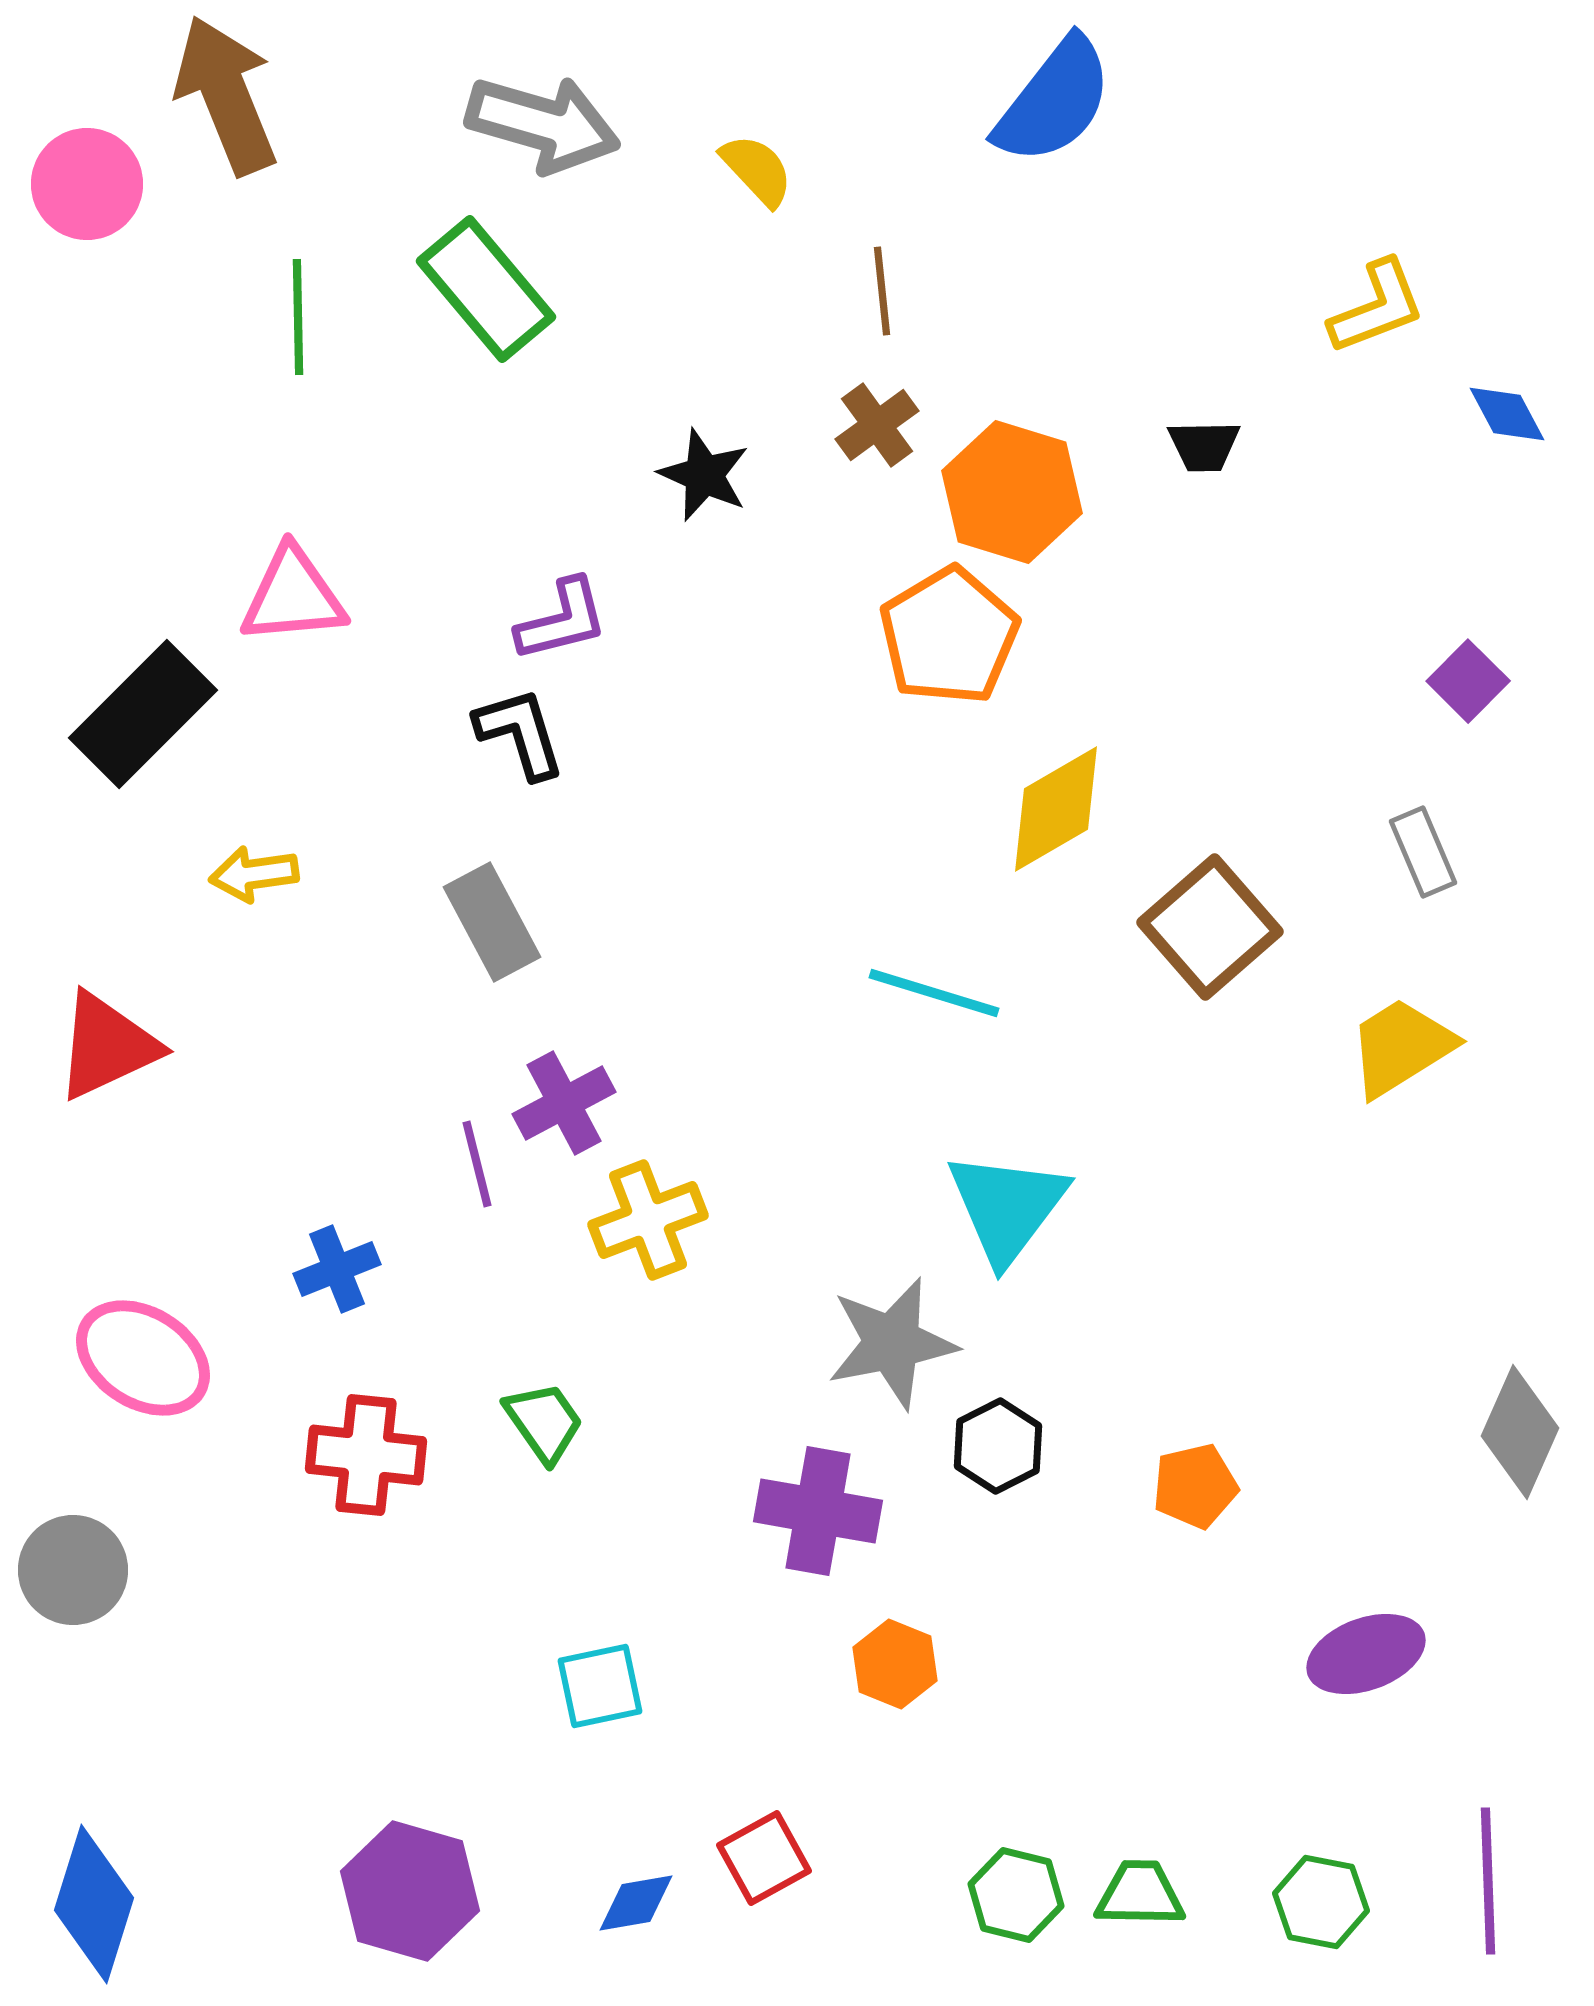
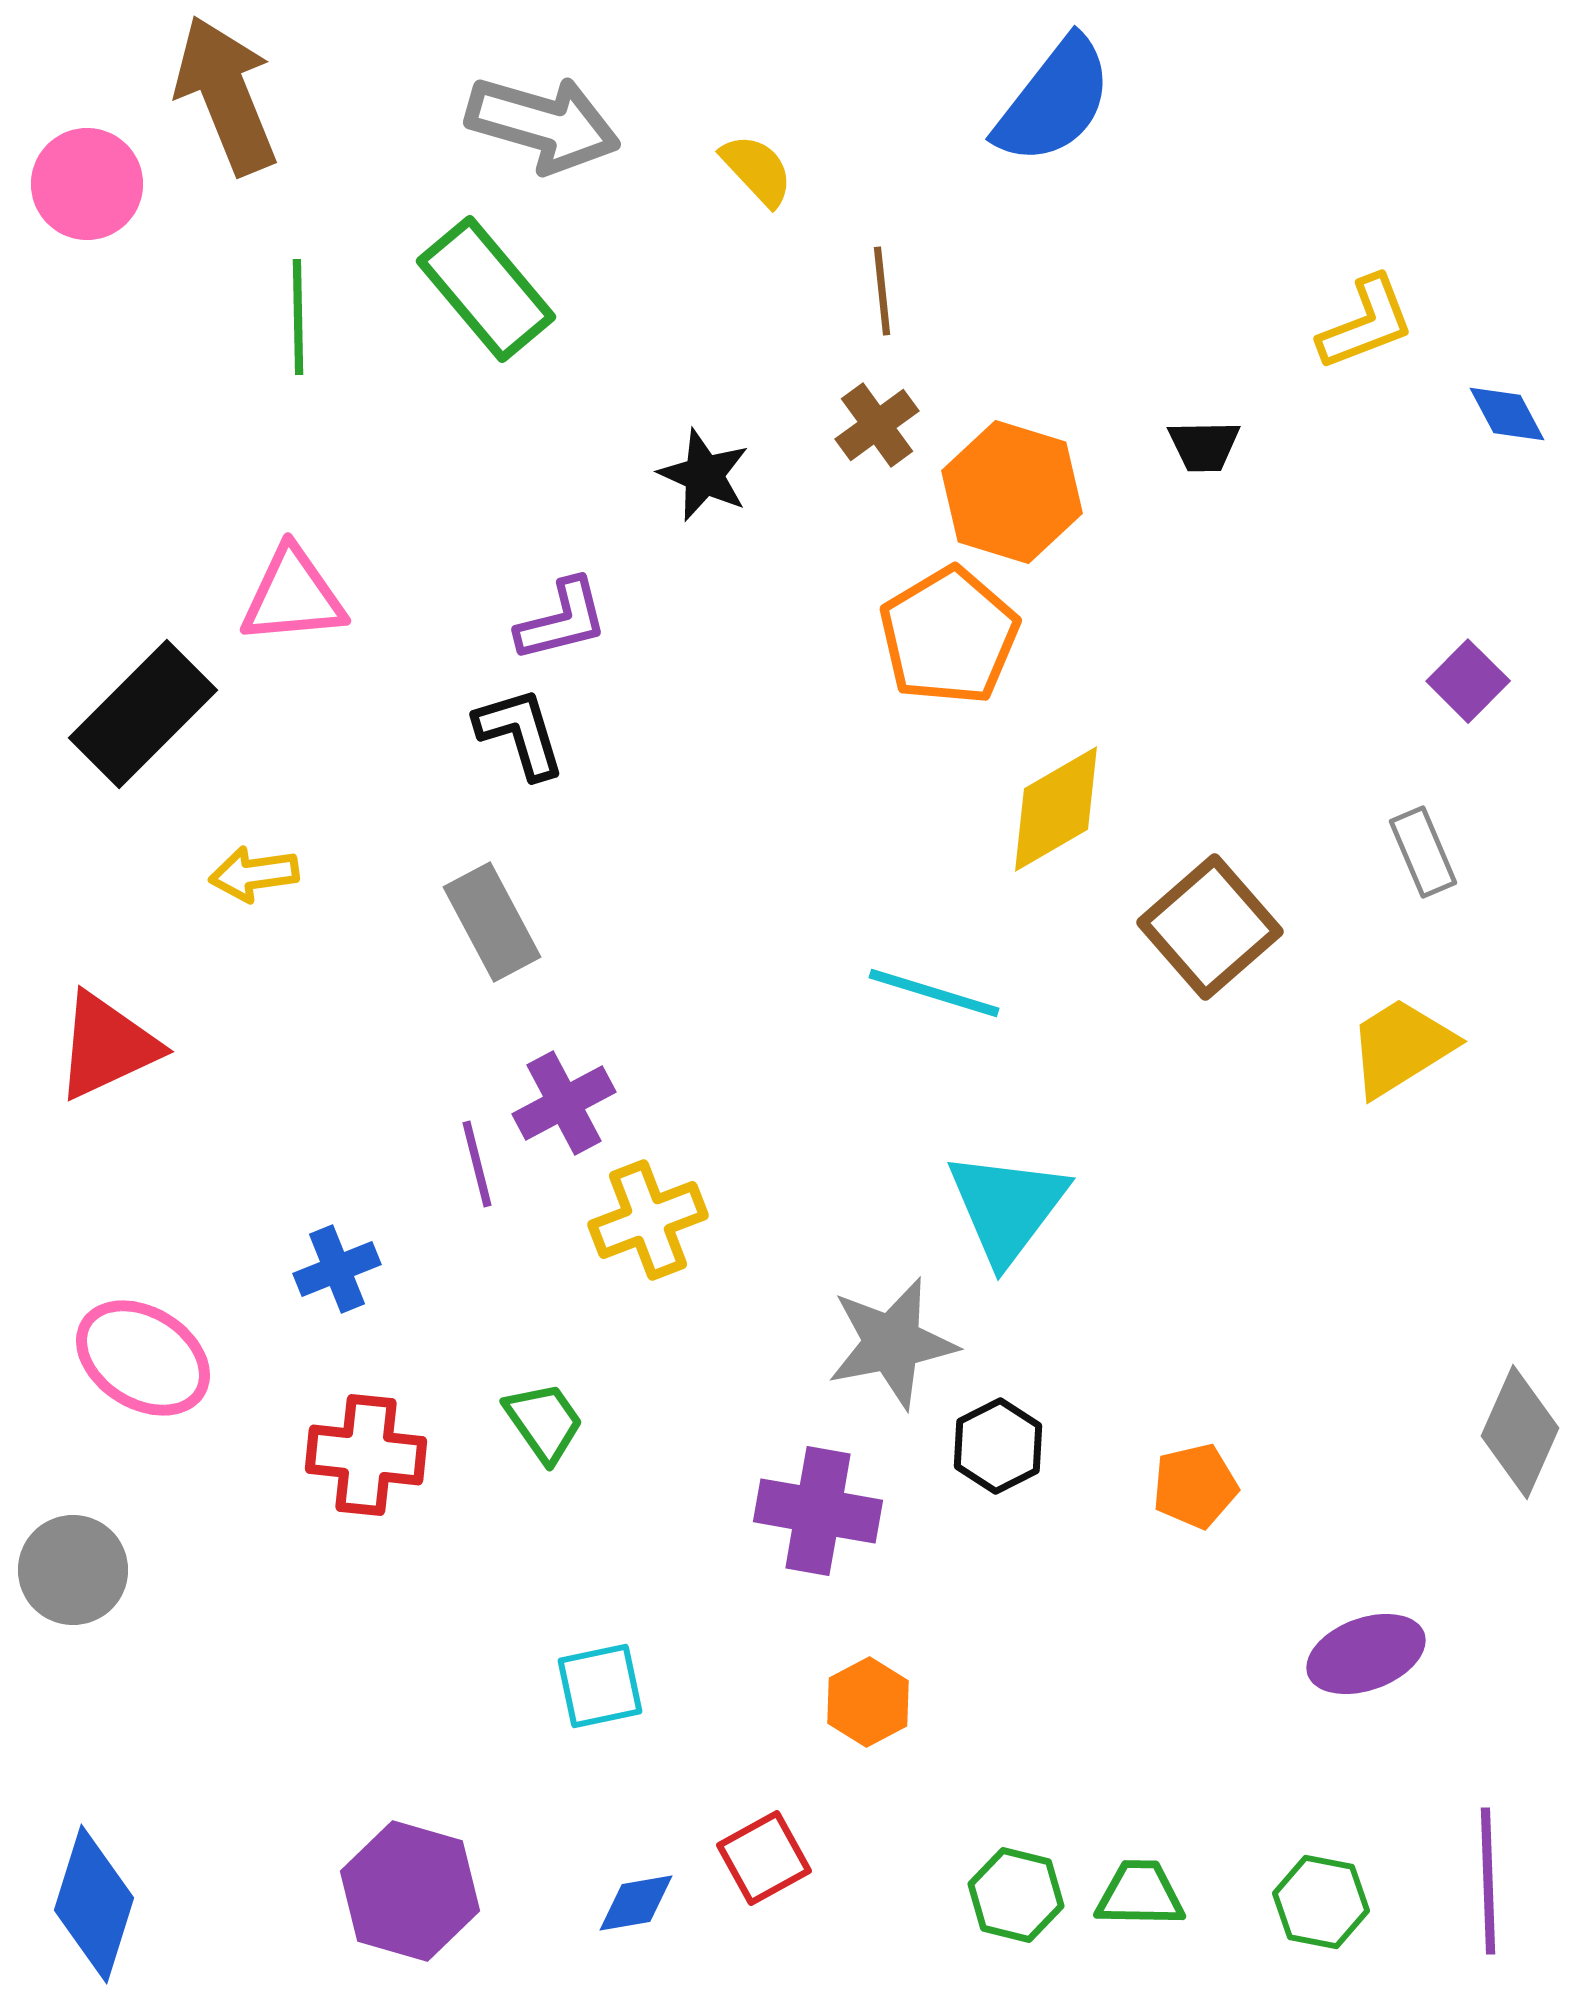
yellow L-shape at (1377, 307): moved 11 px left, 16 px down
orange hexagon at (895, 1664): moved 27 px left, 38 px down; rotated 10 degrees clockwise
